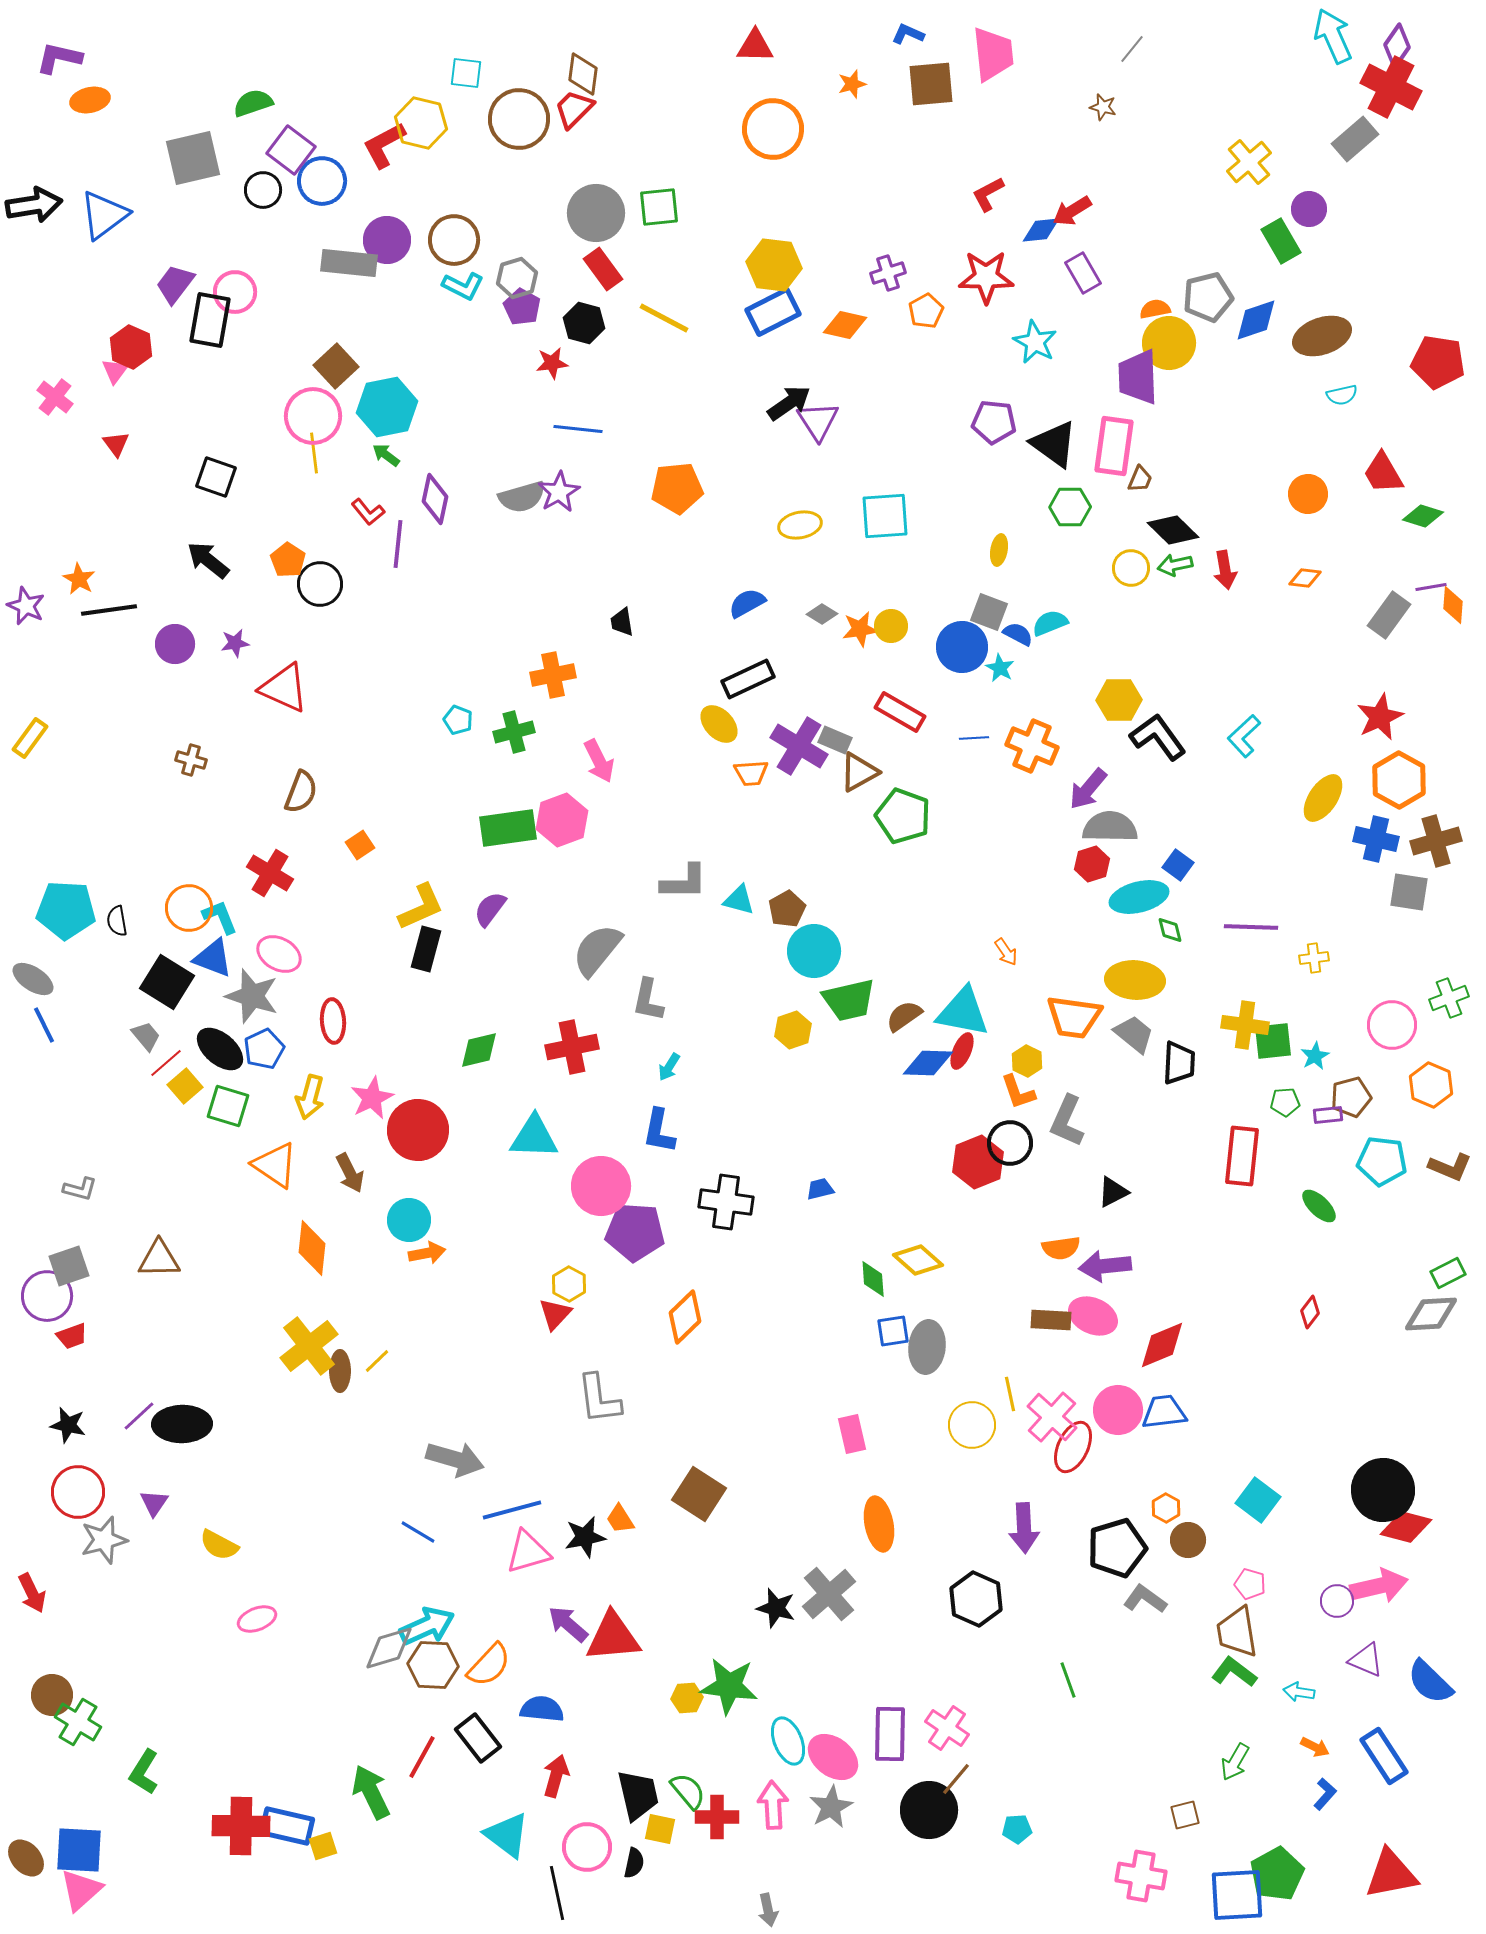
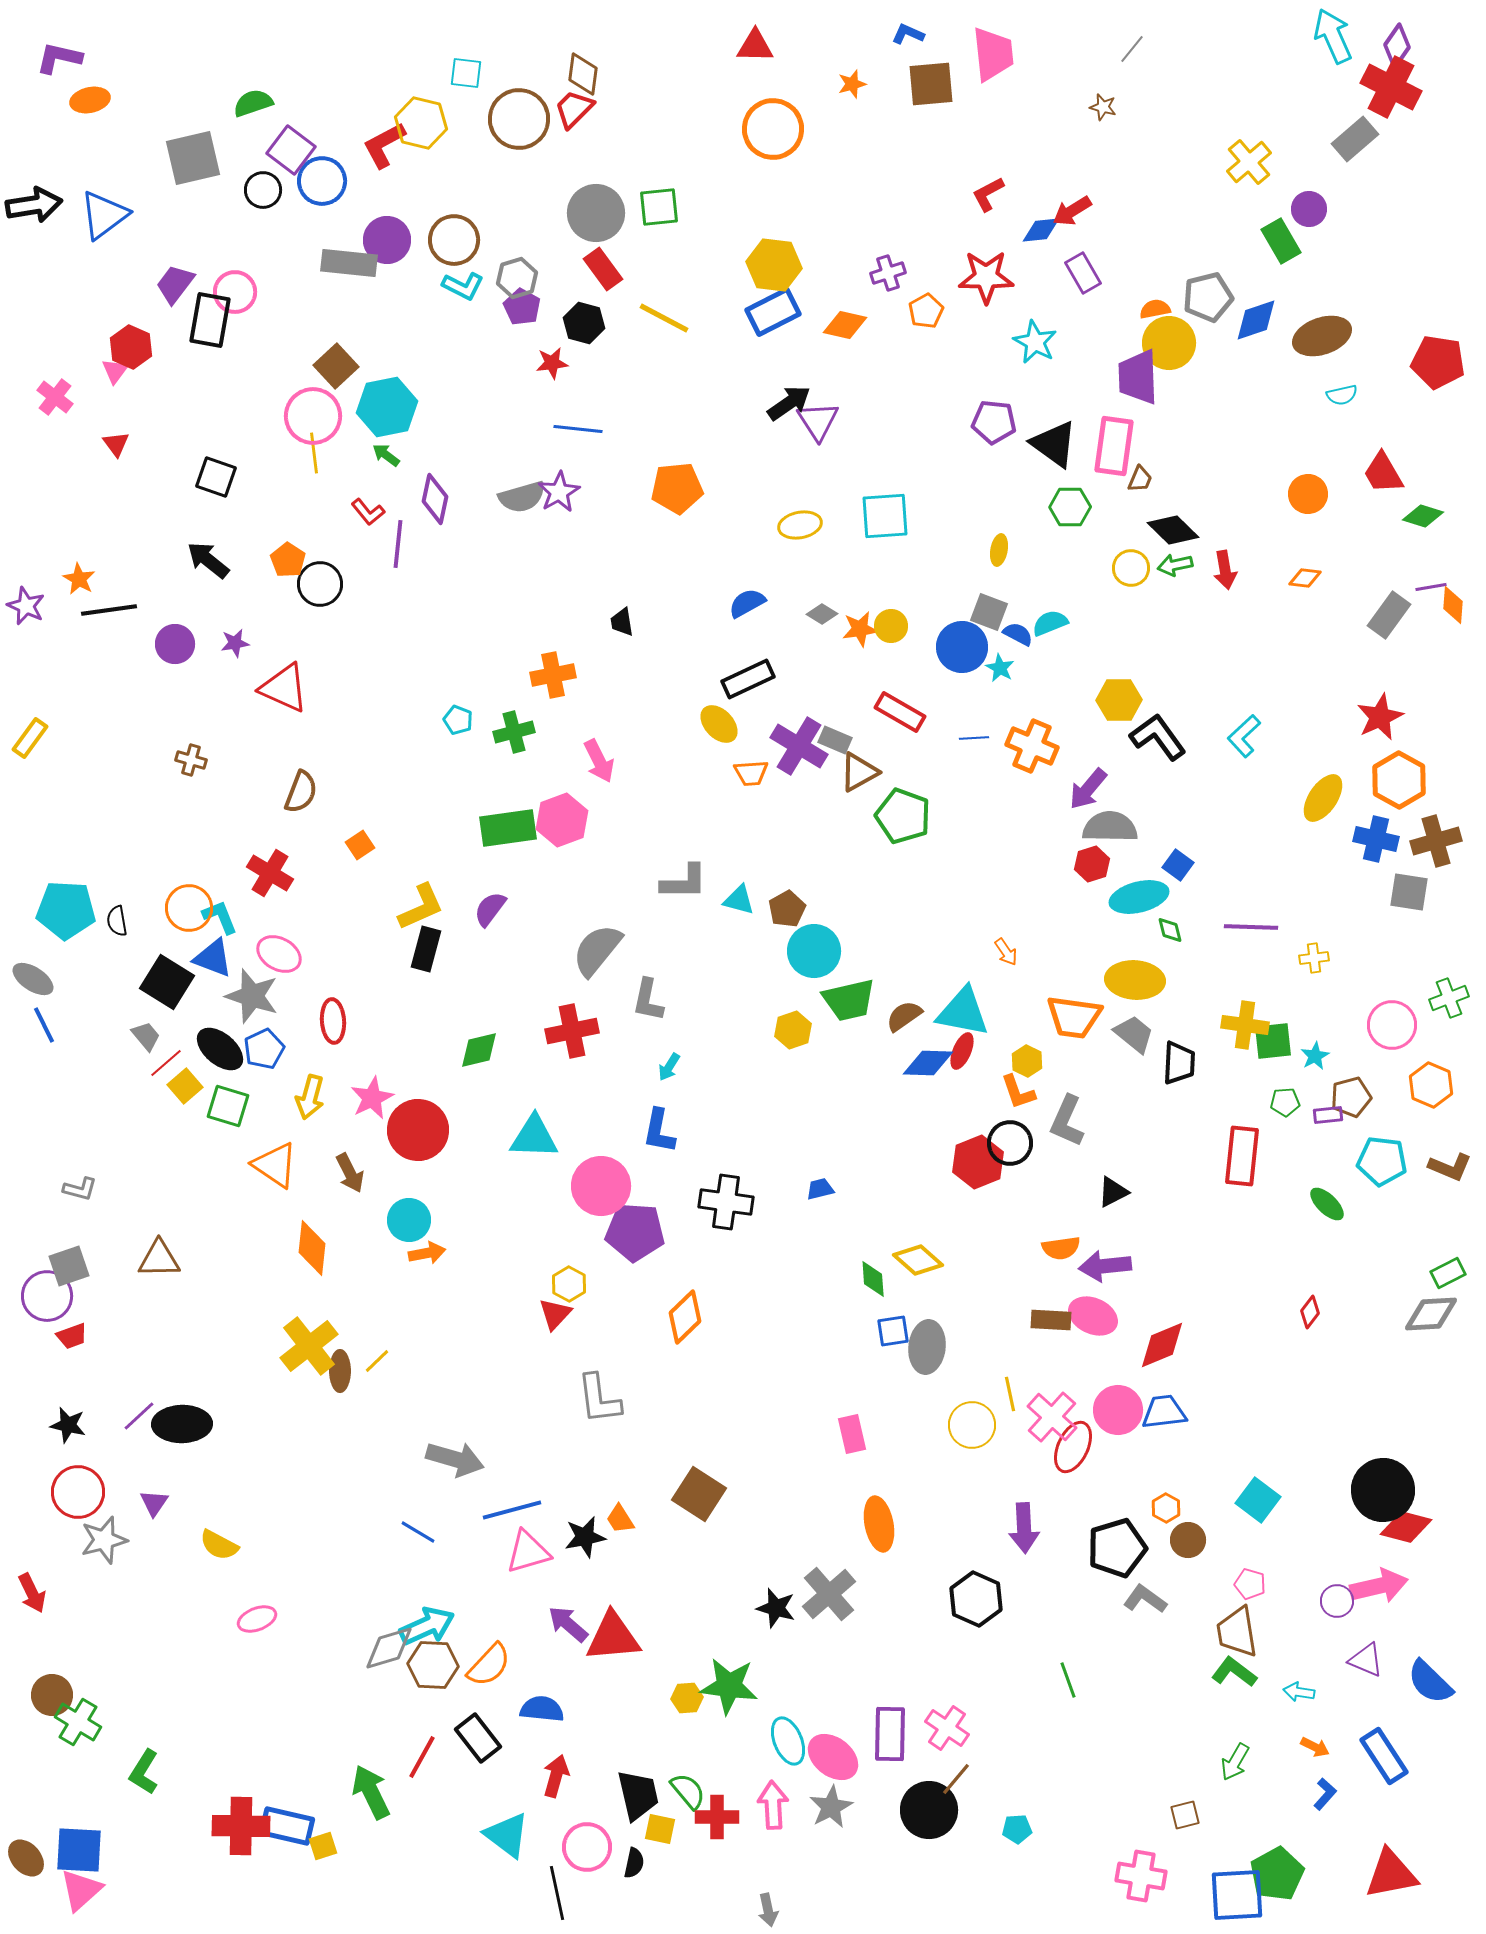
red cross at (572, 1047): moved 16 px up
green ellipse at (1319, 1206): moved 8 px right, 2 px up
